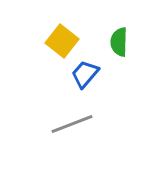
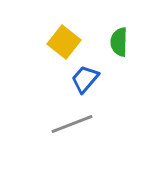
yellow square: moved 2 px right, 1 px down
blue trapezoid: moved 5 px down
